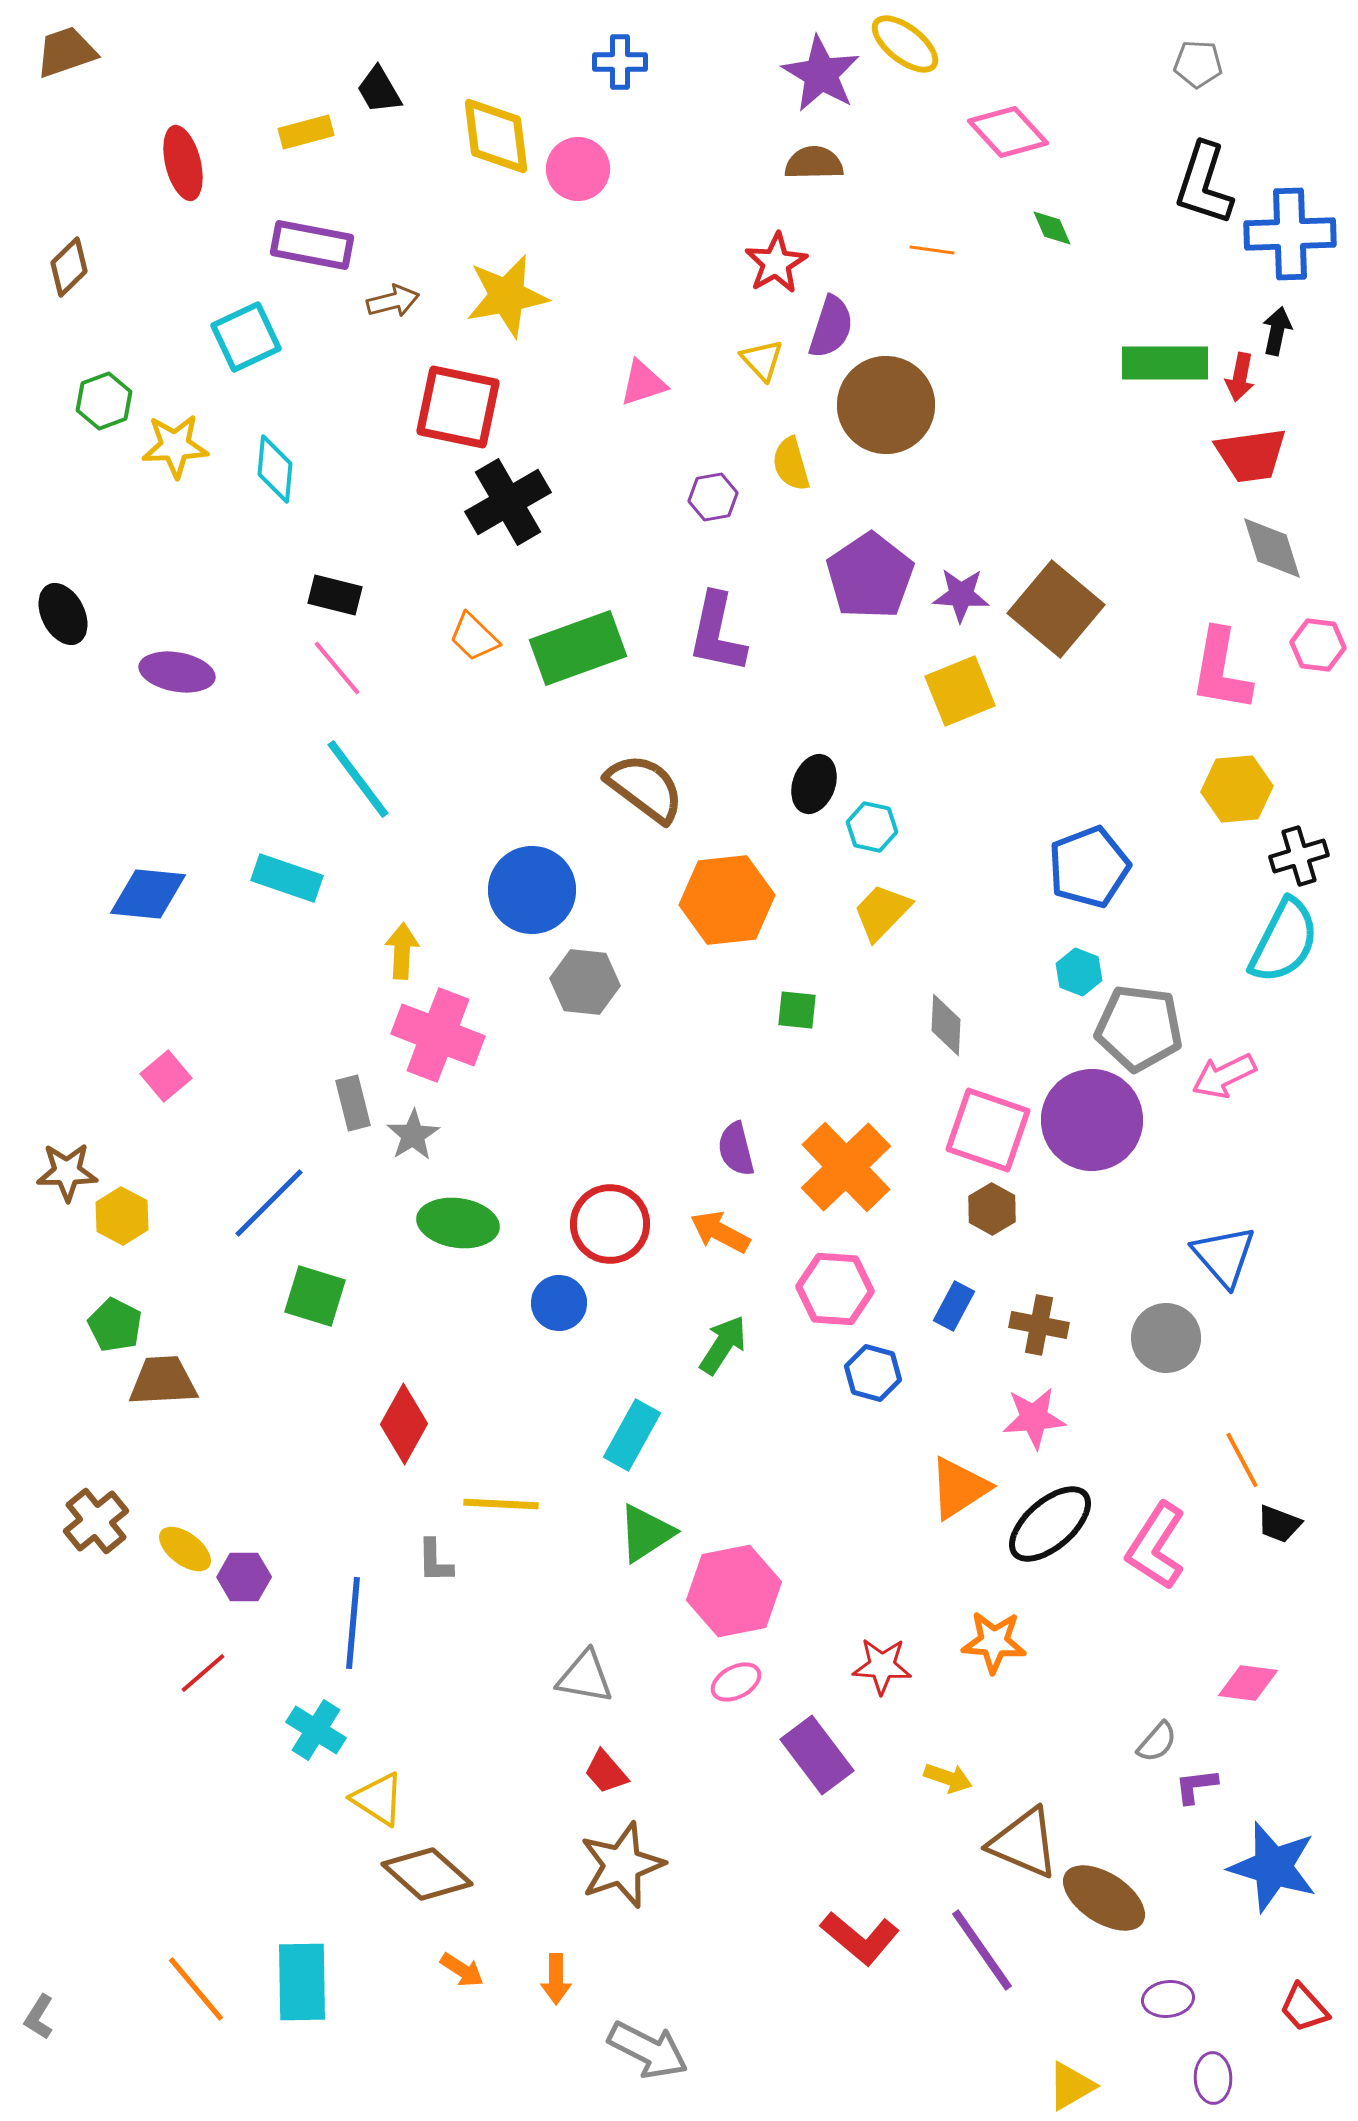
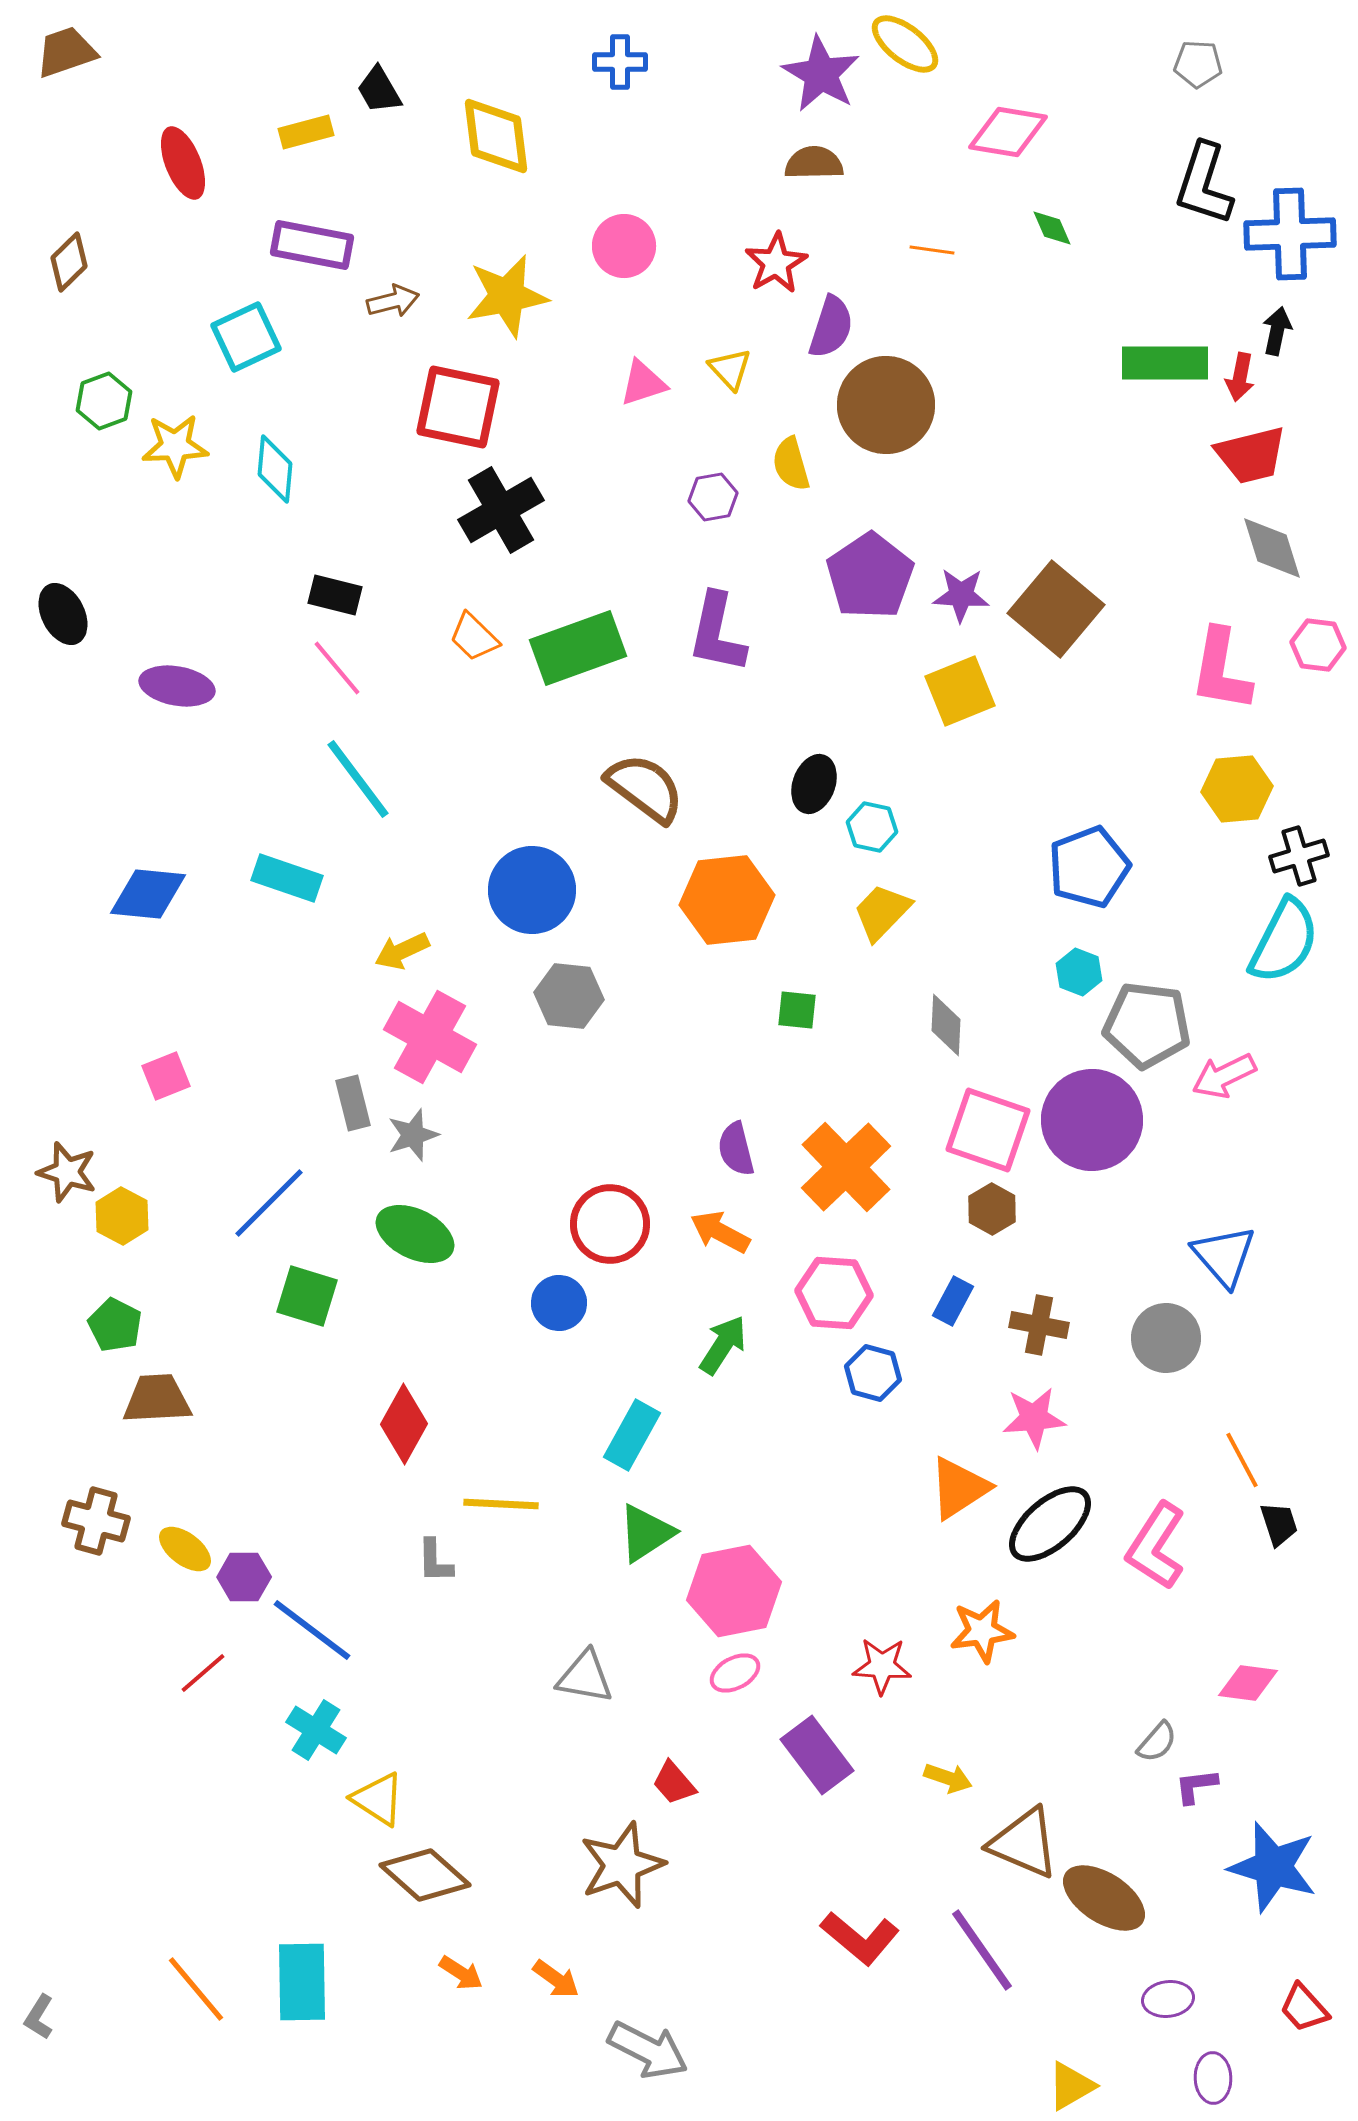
pink diamond at (1008, 132): rotated 38 degrees counterclockwise
red ellipse at (183, 163): rotated 8 degrees counterclockwise
pink circle at (578, 169): moved 46 px right, 77 px down
brown diamond at (69, 267): moved 5 px up
yellow triangle at (762, 360): moved 32 px left, 9 px down
red trapezoid at (1251, 455): rotated 6 degrees counterclockwise
black cross at (508, 502): moved 7 px left, 8 px down
purple ellipse at (177, 672): moved 14 px down
yellow arrow at (402, 951): rotated 118 degrees counterclockwise
gray hexagon at (585, 982): moved 16 px left, 14 px down
gray pentagon at (1139, 1028): moved 8 px right, 3 px up
pink cross at (438, 1035): moved 8 px left, 2 px down; rotated 8 degrees clockwise
pink square at (166, 1076): rotated 18 degrees clockwise
gray star at (413, 1135): rotated 14 degrees clockwise
brown star at (67, 1172): rotated 18 degrees clockwise
green ellipse at (458, 1223): moved 43 px left, 11 px down; rotated 18 degrees clockwise
pink hexagon at (835, 1289): moved 1 px left, 4 px down
green square at (315, 1296): moved 8 px left
blue rectangle at (954, 1306): moved 1 px left, 5 px up
brown trapezoid at (163, 1381): moved 6 px left, 18 px down
brown cross at (96, 1521): rotated 36 degrees counterclockwise
black trapezoid at (1279, 1524): rotated 129 degrees counterclockwise
blue line at (353, 1623): moved 41 px left, 7 px down; rotated 58 degrees counterclockwise
orange star at (994, 1642): moved 12 px left, 11 px up; rotated 12 degrees counterclockwise
pink ellipse at (736, 1682): moved 1 px left, 9 px up
red trapezoid at (606, 1772): moved 68 px right, 11 px down
brown diamond at (427, 1874): moved 2 px left, 1 px down
orange arrow at (462, 1970): moved 1 px left, 3 px down
orange arrow at (556, 1979): rotated 54 degrees counterclockwise
